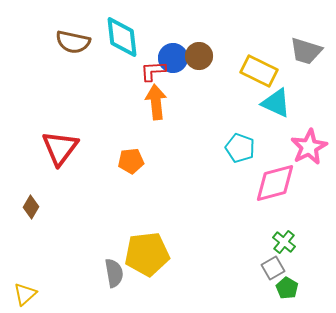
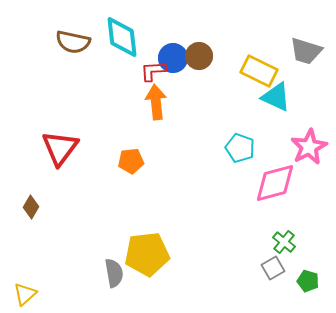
cyan triangle: moved 6 px up
green pentagon: moved 21 px right, 7 px up; rotated 15 degrees counterclockwise
